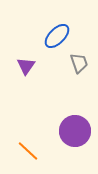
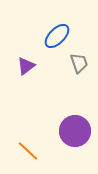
purple triangle: rotated 18 degrees clockwise
